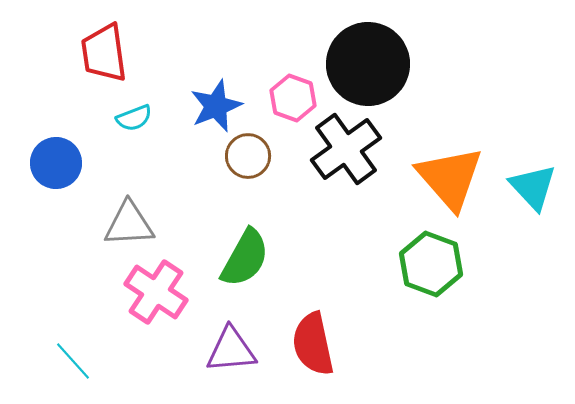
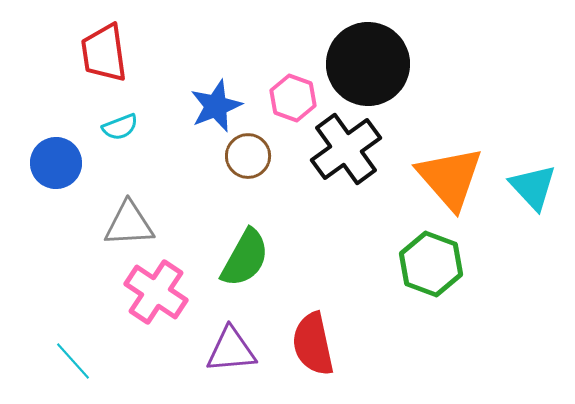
cyan semicircle: moved 14 px left, 9 px down
